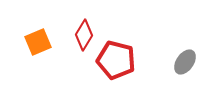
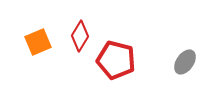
red diamond: moved 4 px left, 1 px down
